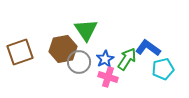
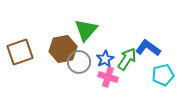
green triangle: rotated 15 degrees clockwise
cyan pentagon: moved 6 px down
